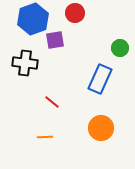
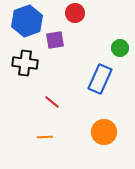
blue hexagon: moved 6 px left, 2 px down
orange circle: moved 3 px right, 4 px down
